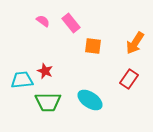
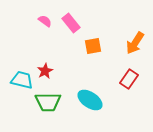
pink semicircle: moved 2 px right
orange square: rotated 18 degrees counterclockwise
red star: rotated 21 degrees clockwise
cyan trapezoid: rotated 20 degrees clockwise
